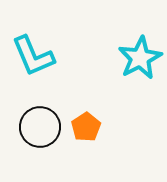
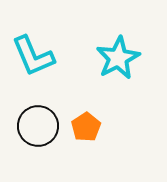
cyan star: moved 22 px left
black circle: moved 2 px left, 1 px up
